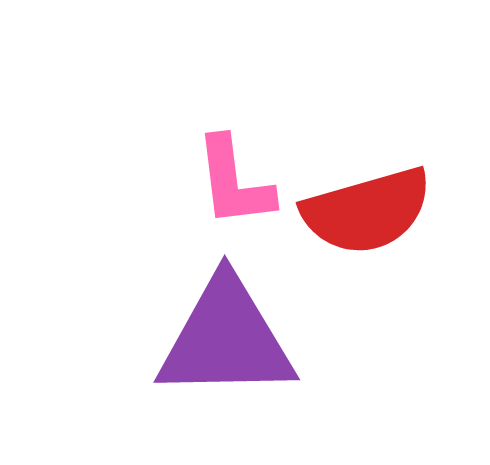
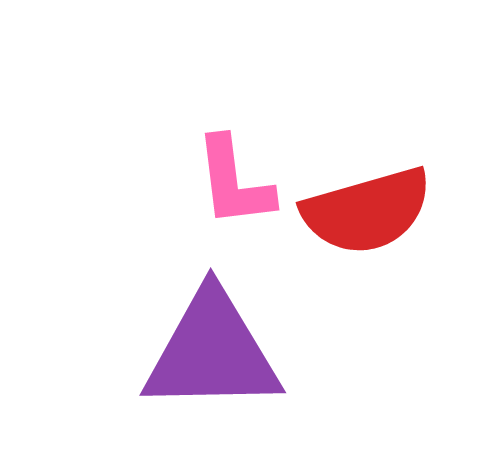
purple triangle: moved 14 px left, 13 px down
